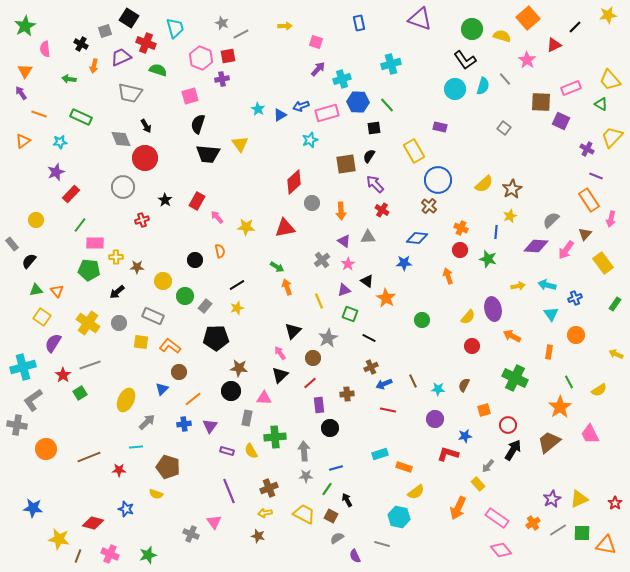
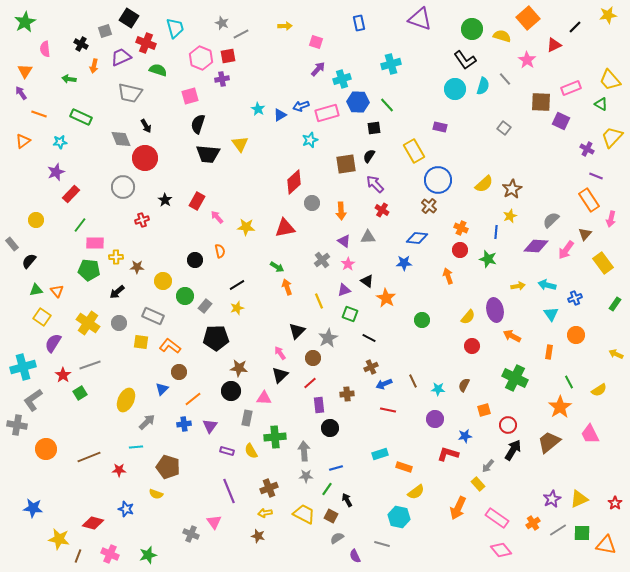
green star at (25, 26): moved 4 px up
purple ellipse at (493, 309): moved 2 px right, 1 px down
black triangle at (293, 331): moved 4 px right
